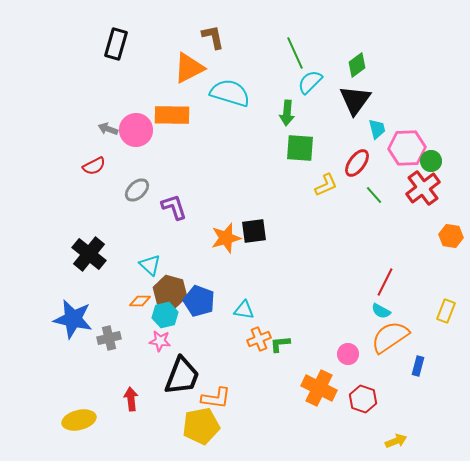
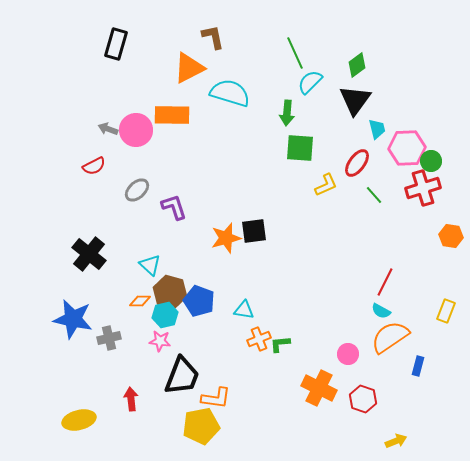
red cross at (423, 188): rotated 20 degrees clockwise
